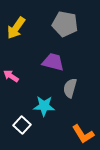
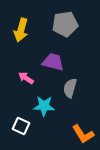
gray pentagon: rotated 20 degrees counterclockwise
yellow arrow: moved 5 px right, 2 px down; rotated 20 degrees counterclockwise
pink arrow: moved 15 px right, 2 px down
white square: moved 1 px left, 1 px down; rotated 18 degrees counterclockwise
